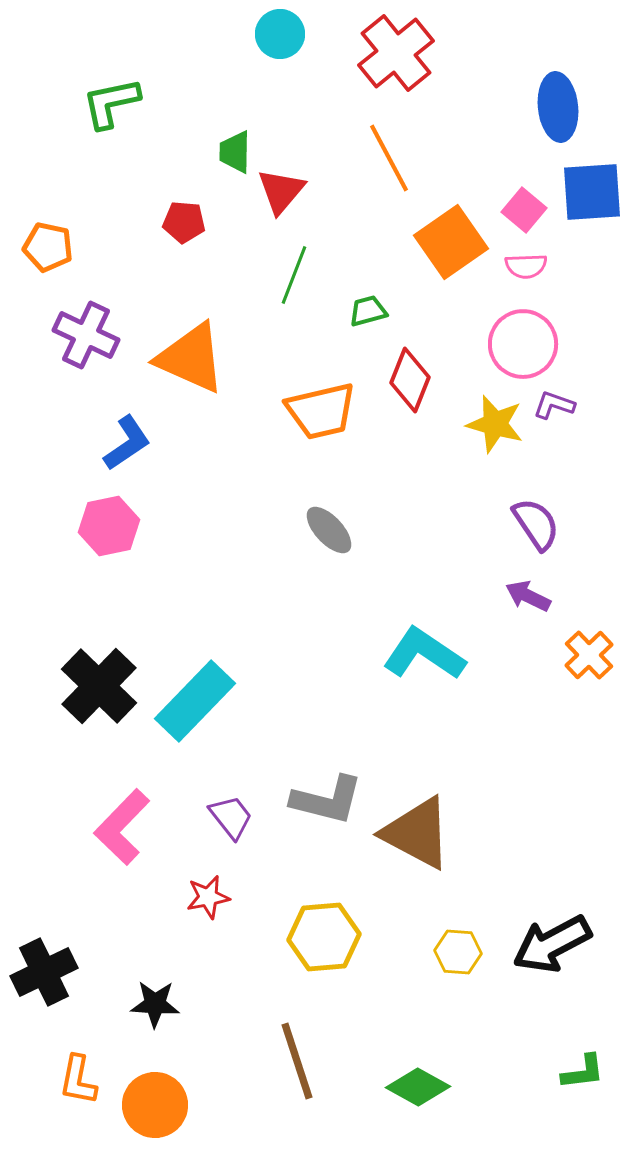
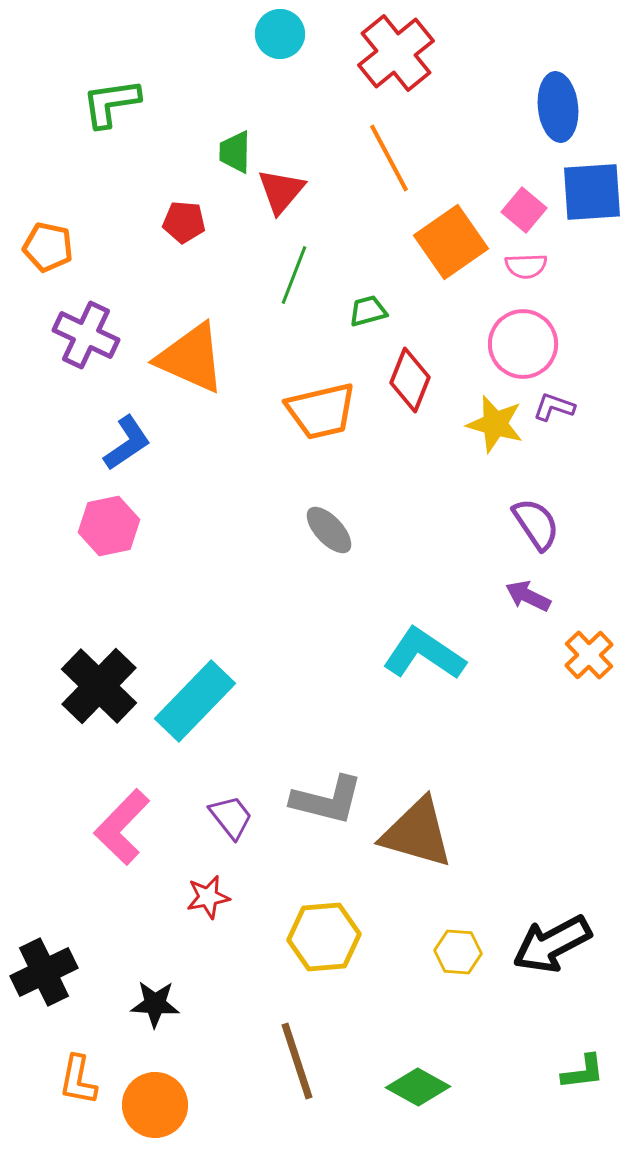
green L-shape at (111, 103): rotated 4 degrees clockwise
purple L-shape at (554, 405): moved 2 px down
brown triangle at (417, 833): rotated 12 degrees counterclockwise
